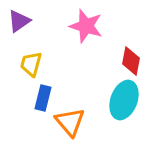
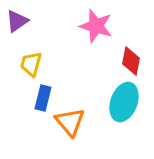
purple triangle: moved 2 px left
pink star: moved 10 px right
cyan ellipse: moved 2 px down
